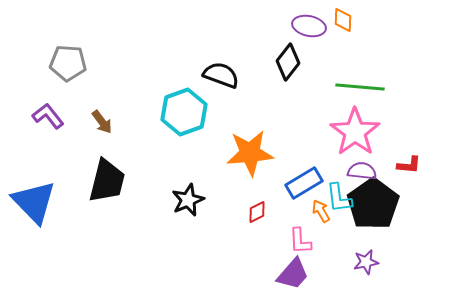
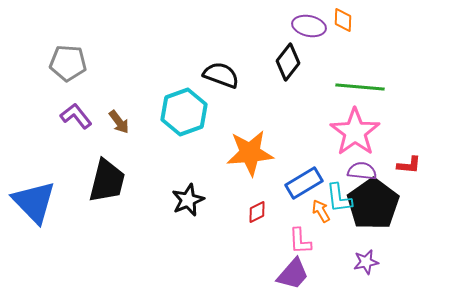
purple L-shape: moved 28 px right
brown arrow: moved 17 px right
